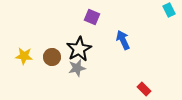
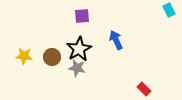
purple square: moved 10 px left, 1 px up; rotated 28 degrees counterclockwise
blue arrow: moved 7 px left
gray star: rotated 24 degrees clockwise
